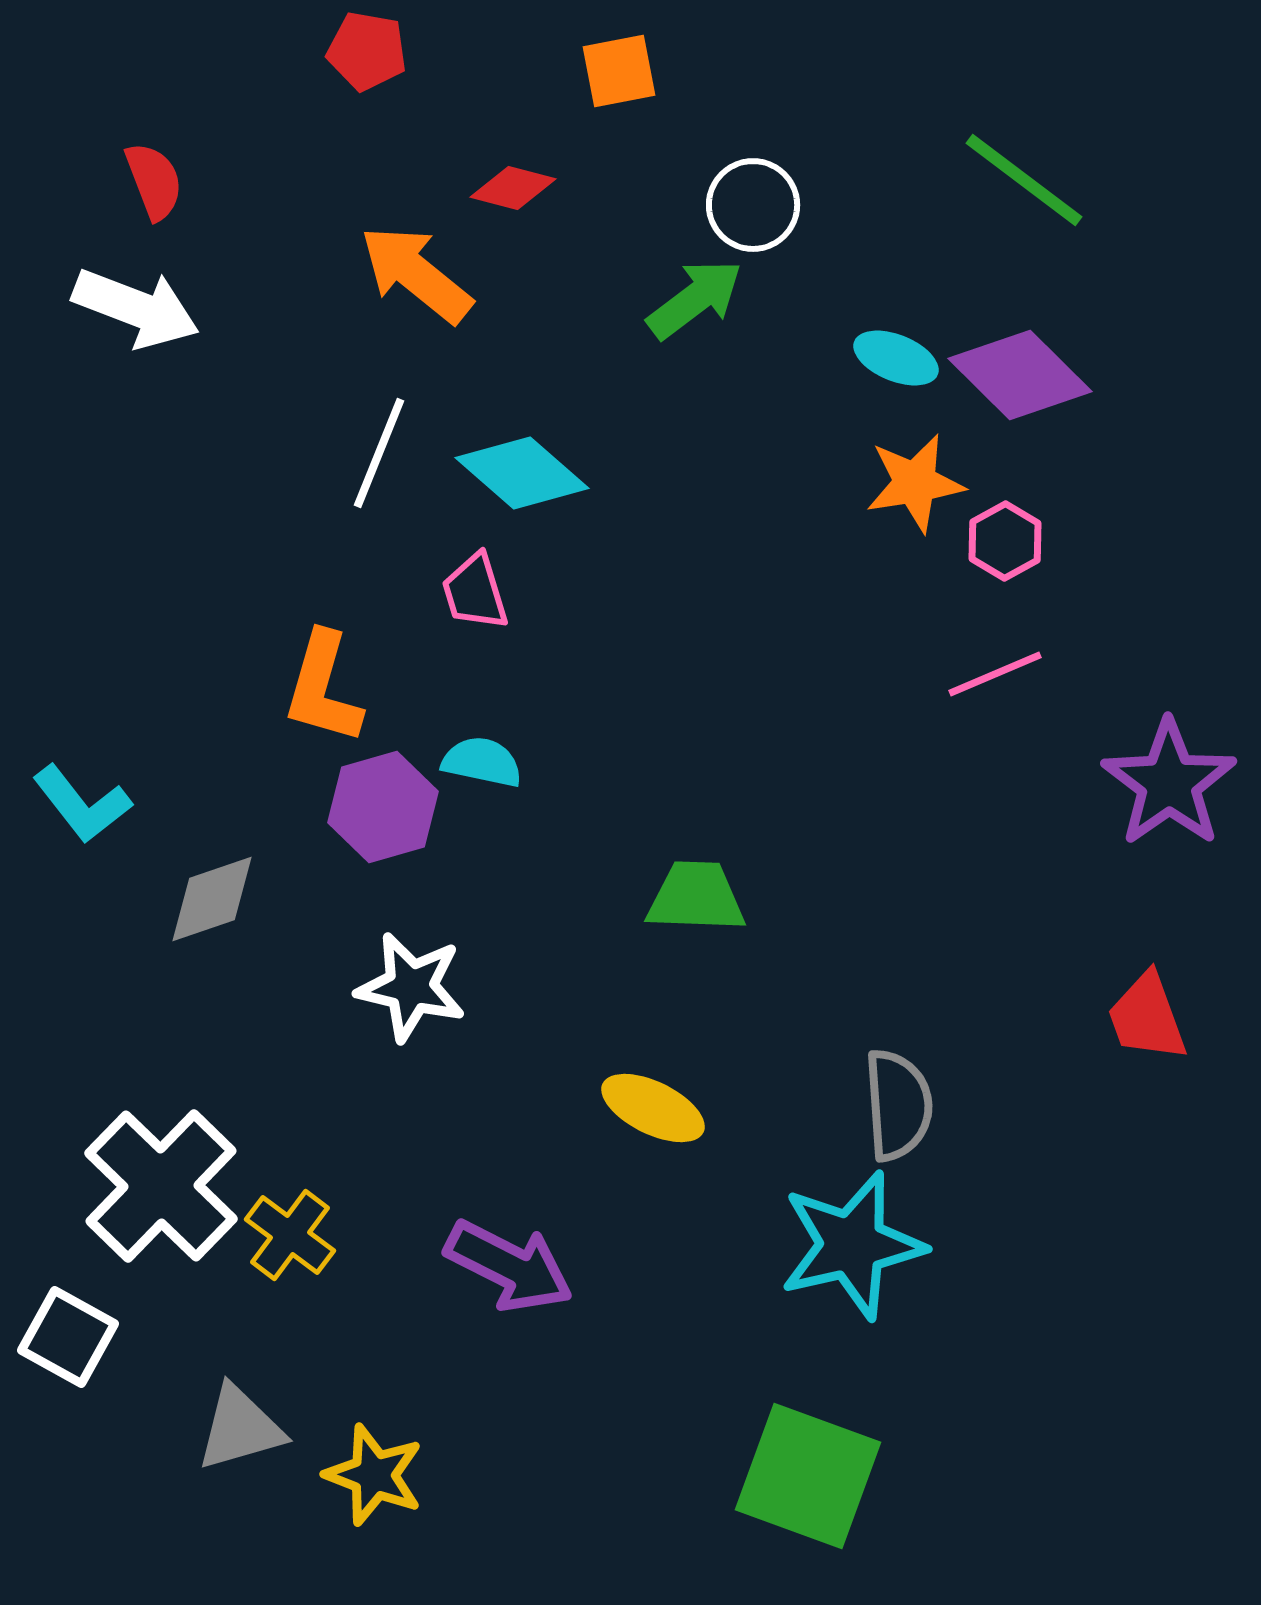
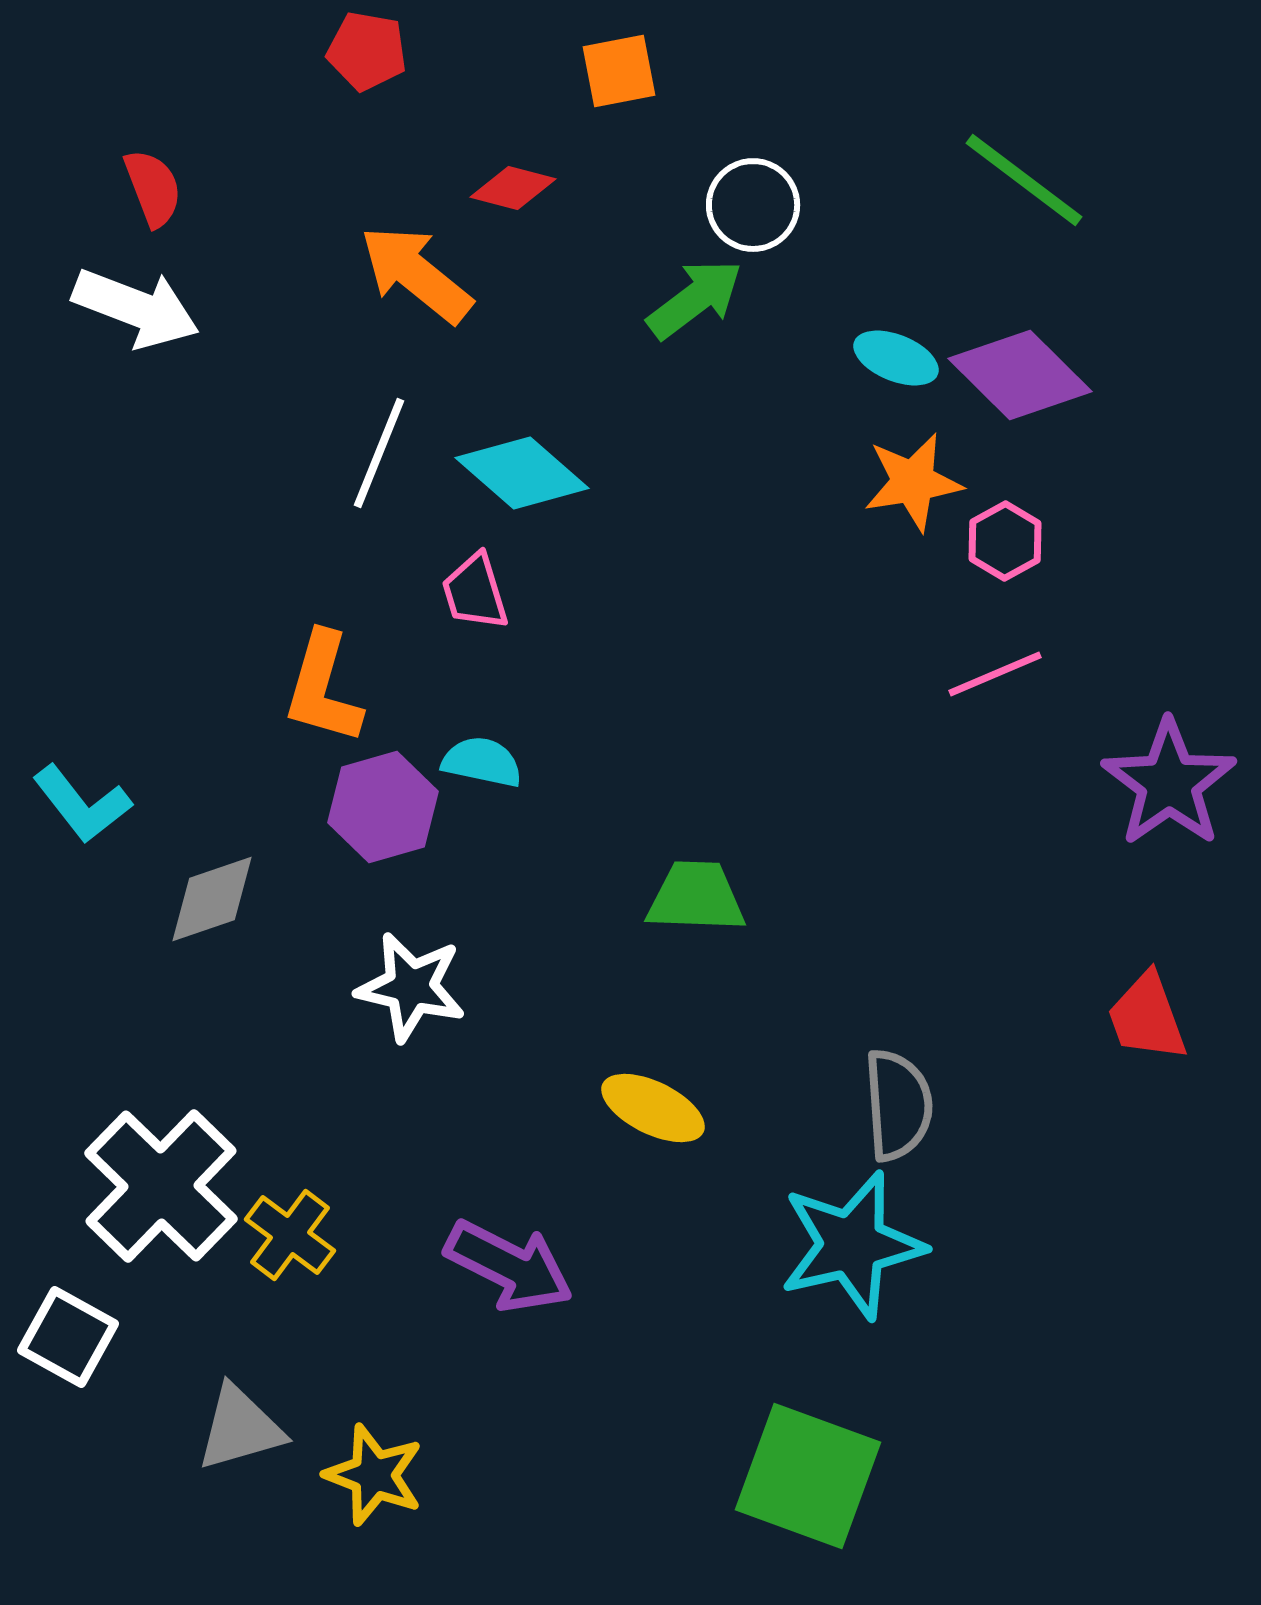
red semicircle: moved 1 px left, 7 px down
orange star: moved 2 px left, 1 px up
